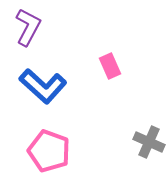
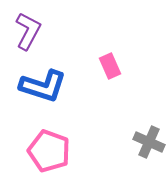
purple L-shape: moved 4 px down
blue L-shape: rotated 24 degrees counterclockwise
